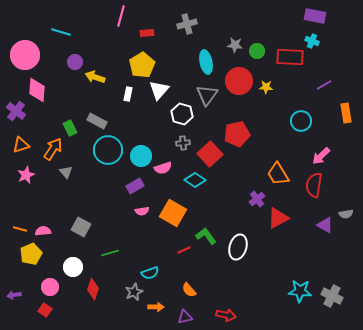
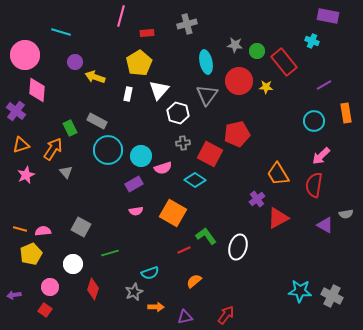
purple rectangle at (315, 16): moved 13 px right
red rectangle at (290, 57): moved 6 px left, 5 px down; rotated 48 degrees clockwise
yellow pentagon at (142, 65): moved 3 px left, 2 px up
white hexagon at (182, 114): moved 4 px left, 1 px up
cyan circle at (301, 121): moved 13 px right
red square at (210, 154): rotated 20 degrees counterclockwise
purple rectangle at (135, 186): moved 1 px left, 2 px up
pink semicircle at (142, 211): moved 6 px left
white circle at (73, 267): moved 3 px up
orange semicircle at (189, 290): moved 5 px right, 9 px up; rotated 91 degrees clockwise
red arrow at (226, 315): rotated 66 degrees counterclockwise
